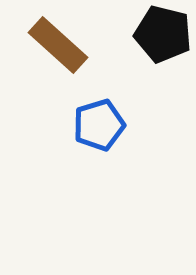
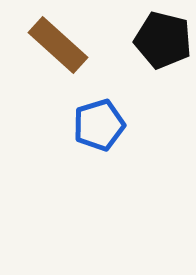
black pentagon: moved 6 px down
